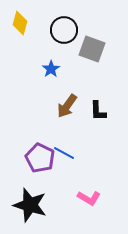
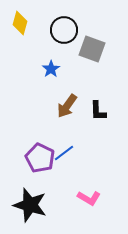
blue line: rotated 65 degrees counterclockwise
